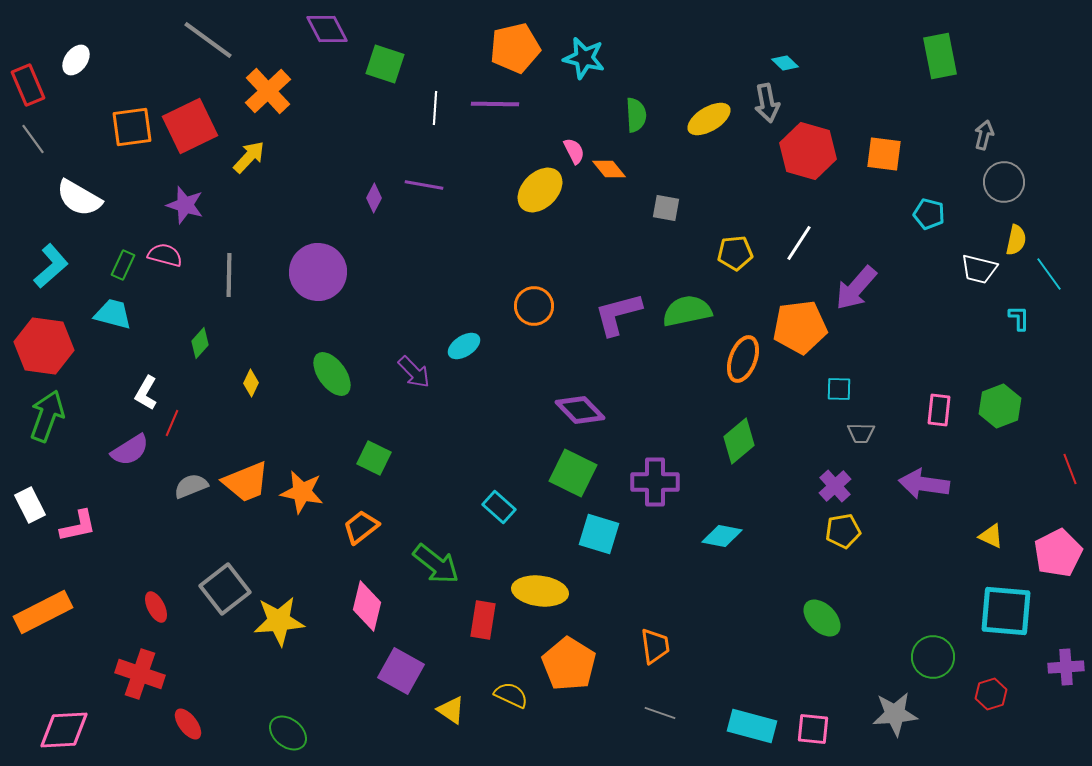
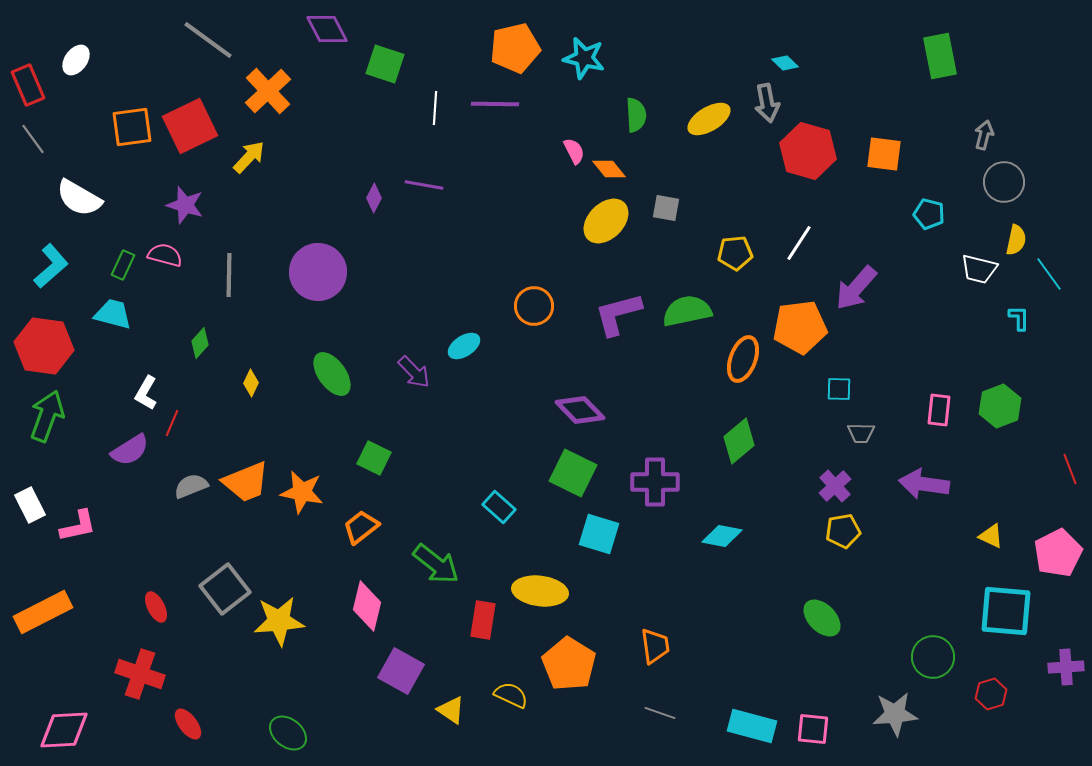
yellow ellipse at (540, 190): moved 66 px right, 31 px down
